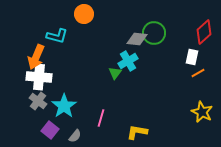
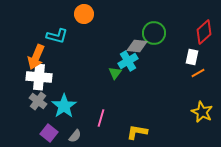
gray diamond: moved 7 px down
purple square: moved 1 px left, 3 px down
